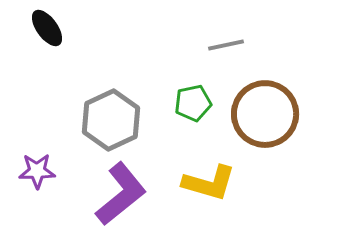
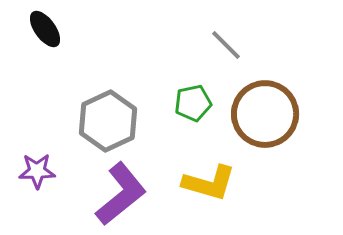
black ellipse: moved 2 px left, 1 px down
gray line: rotated 57 degrees clockwise
gray hexagon: moved 3 px left, 1 px down
